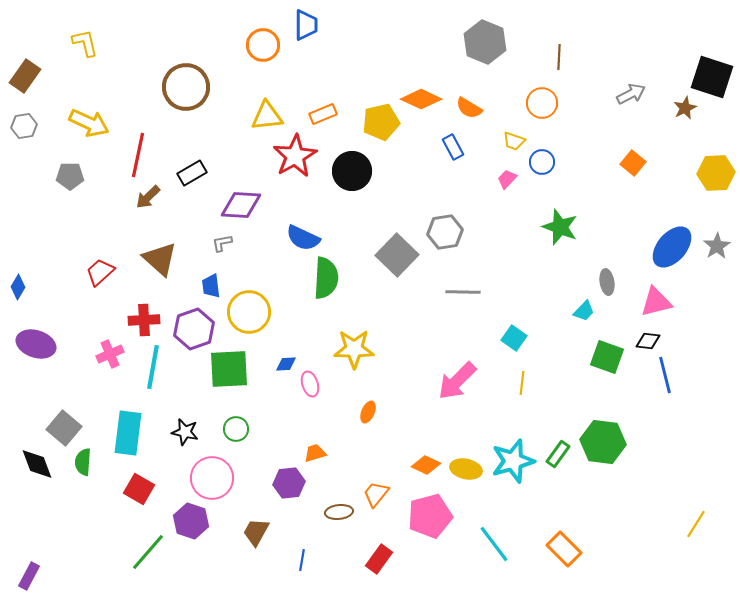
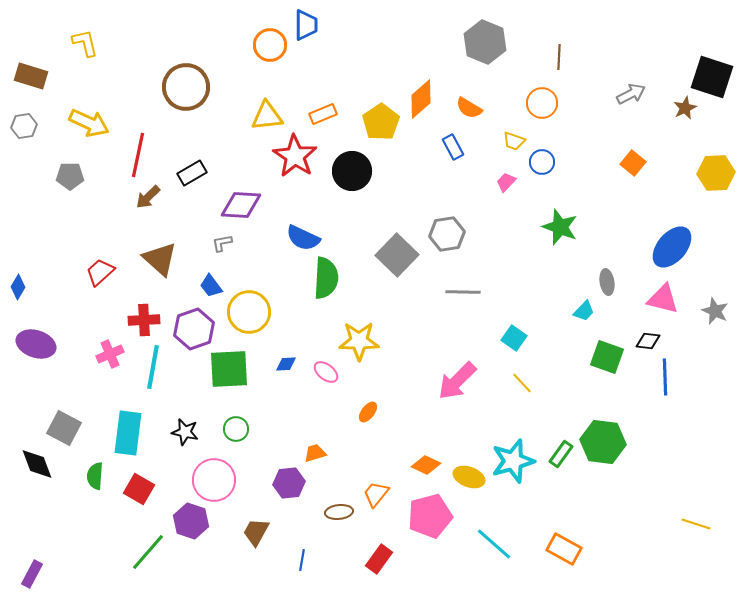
orange circle at (263, 45): moved 7 px right
brown rectangle at (25, 76): moved 6 px right; rotated 72 degrees clockwise
orange diamond at (421, 99): rotated 66 degrees counterclockwise
yellow pentagon at (381, 122): rotated 21 degrees counterclockwise
red star at (295, 156): rotated 9 degrees counterclockwise
pink trapezoid at (507, 179): moved 1 px left, 3 px down
gray hexagon at (445, 232): moved 2 px right, 2 px down
gray star at (717, 246): moved 2 px left, 65 px down; rotated 16 degrees counterclockwise
blue trapezoid at (211, 286): rotated 30 degrees counterclockwise
pink triangle at (656, 302): moved 7 px right, 3 px up; rotated 28 degrees clockwise
yellow star at (354, 349): moved 5 px right, 8 px up
blue line at (665, 375): moved 2 px down; rotated 12 degrees clockwise
yellow line at (522, 383): rotated 50 degrees counterclockwise
pink ellipse at (310, 384): moved 16 px right, 12 px up; rotated 35 degrees counterclockwise
orange ellipse at (368, 412): rotated 15 degrees clockwise
gray square at (64, 428): rotated 12 degrees counterclockwise
green rectangle at (558, 454): moved 3 px right
green semicircle at (83, 462): moved 12 px right, 14 px down
yellow ellipse at (466, 469): moved 3 px right, 8 px down; rotated 8 degrees clockwise
pink circle at (212, 478): moved 2 px right, 2 px down
yellow line at (696, 524): rotated 76 degrees clockwise
cyan line at (494, 544): rotated 12 degrees counterclockwise
orange rectangle at (564, 549): rotated 16 degrees counterclockwise
purple rectangle at (29, 576): moved 3 px right, 2 px up
